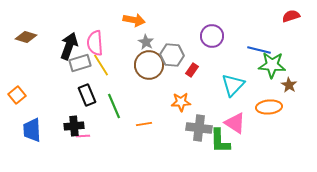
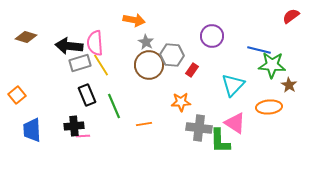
red semicircle: rotated 18 degrees counterclockwise
black arrow: rotated 104 degrees counterclockwise
